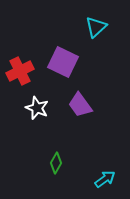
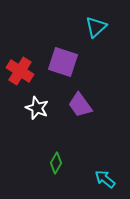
purple square: rotated 8 degrees counterclockwise
red cross: rotated 32 degrees counterclockwise
cyan arrow: rotated 105 degrees counterclockwise
